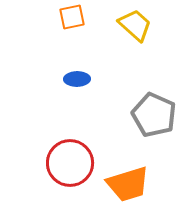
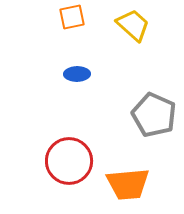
yellow trapezoid: moved 2 px left
blue ellipse: moved 5 px up
red circle: moved 1 px left, 2 px up
orange trapezoid: rotated 12 degrees clockwise
